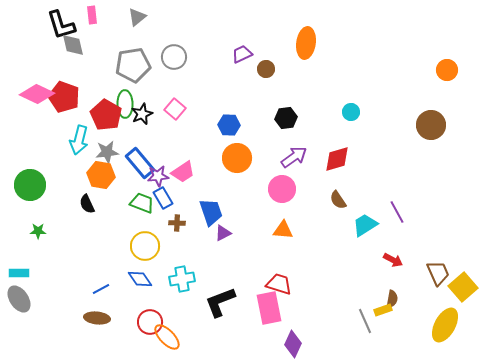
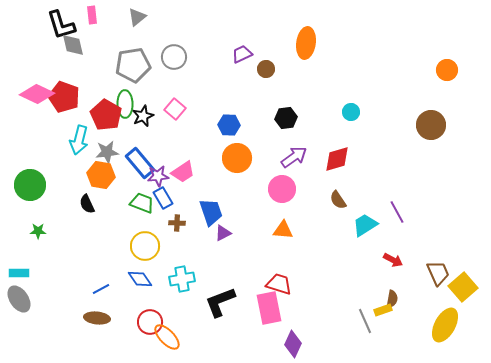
black star at (142, 114): moved 1 px right, 2 px down
